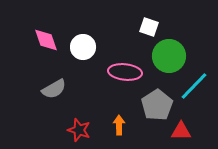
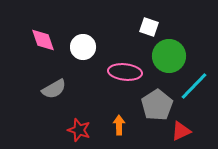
pink diamond: moved 3 px left
red triangle: rotated 25 degrees counterclockwise
